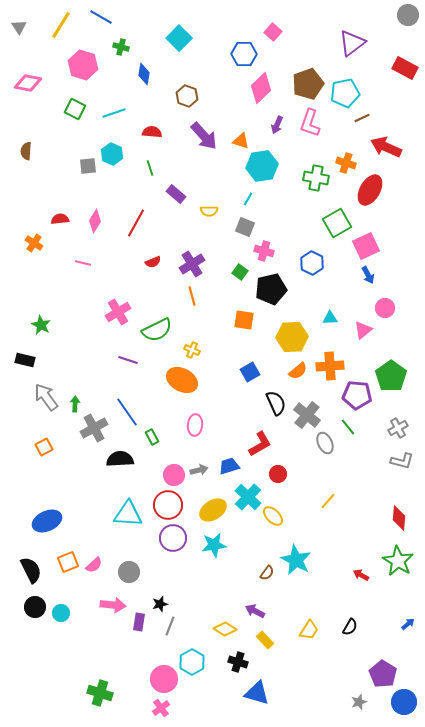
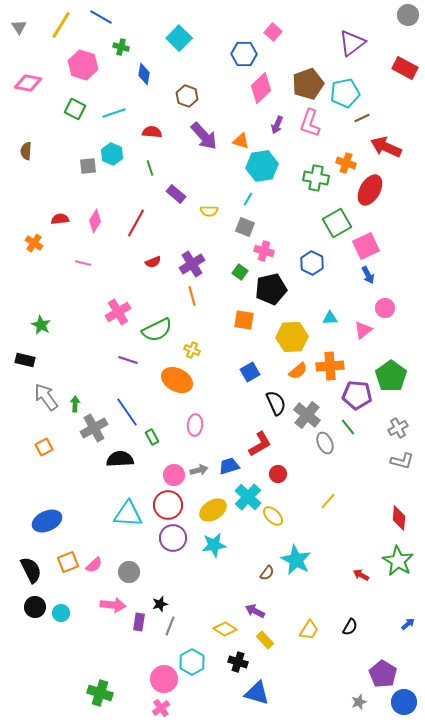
orange ellipse at (182, 380): moved 5 px left
